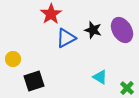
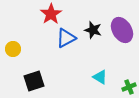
yellow circle: moved 10 px up
green cross: moved 2 px right, 1 px up; rotated 24 degrees clockwise
